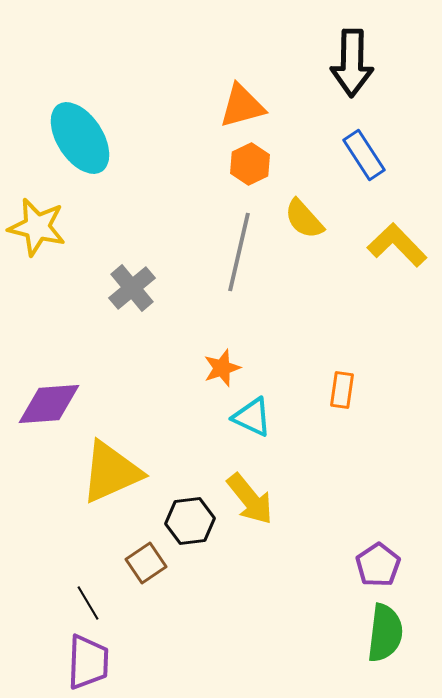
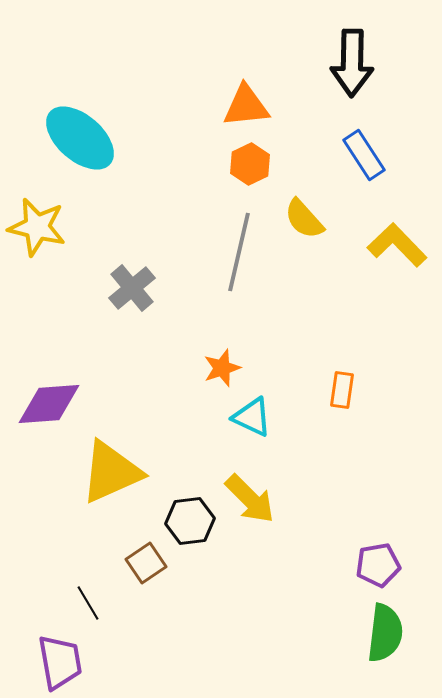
orange triangle: moved 4 px right; rotated 9 degrees clockwise
cyan ellipse: rotated 16 degrees counterclockwise
yellow arrow: rotated 6 degrees counterclockwise
purple pentagon: rotated 24 degrees clockwise
purple trapezoid: moved 28 px left; rotated 12 degrees counterclockwise
